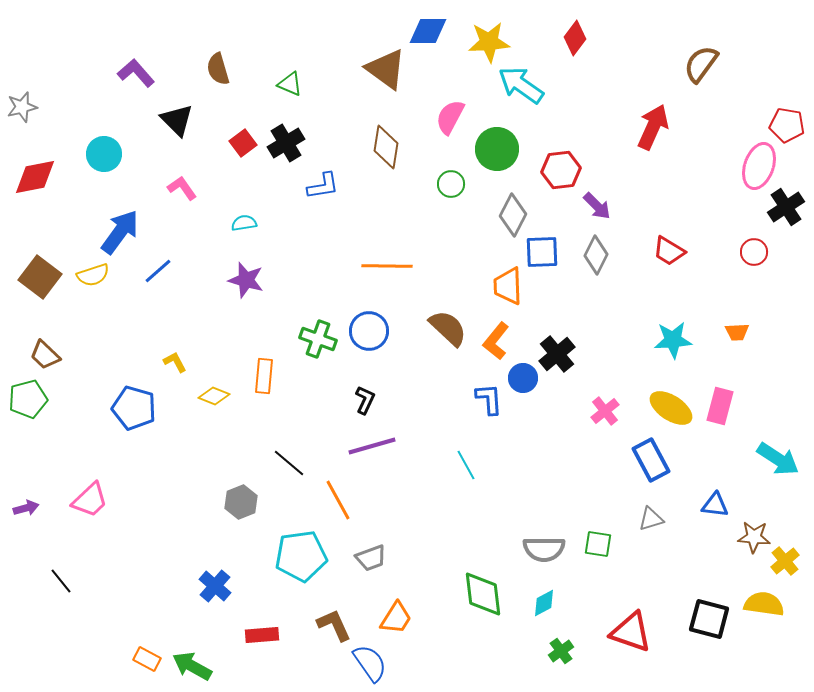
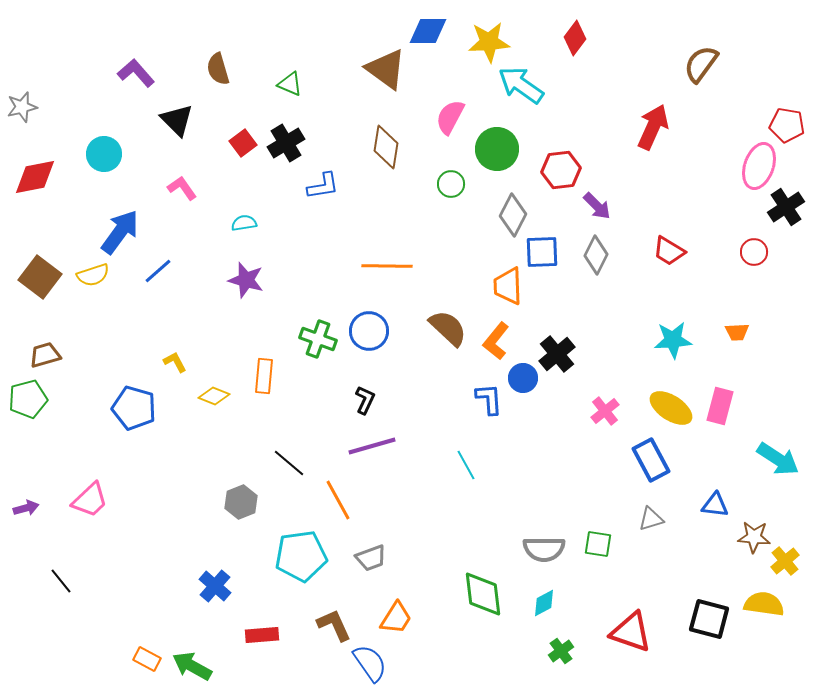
brown trapezoid at (45, 355): rotated 120 degrees clockwise
